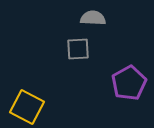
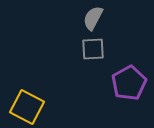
gray semicircle: rotated 65 degrees counterclockwise
gray square: moved 15 px right
